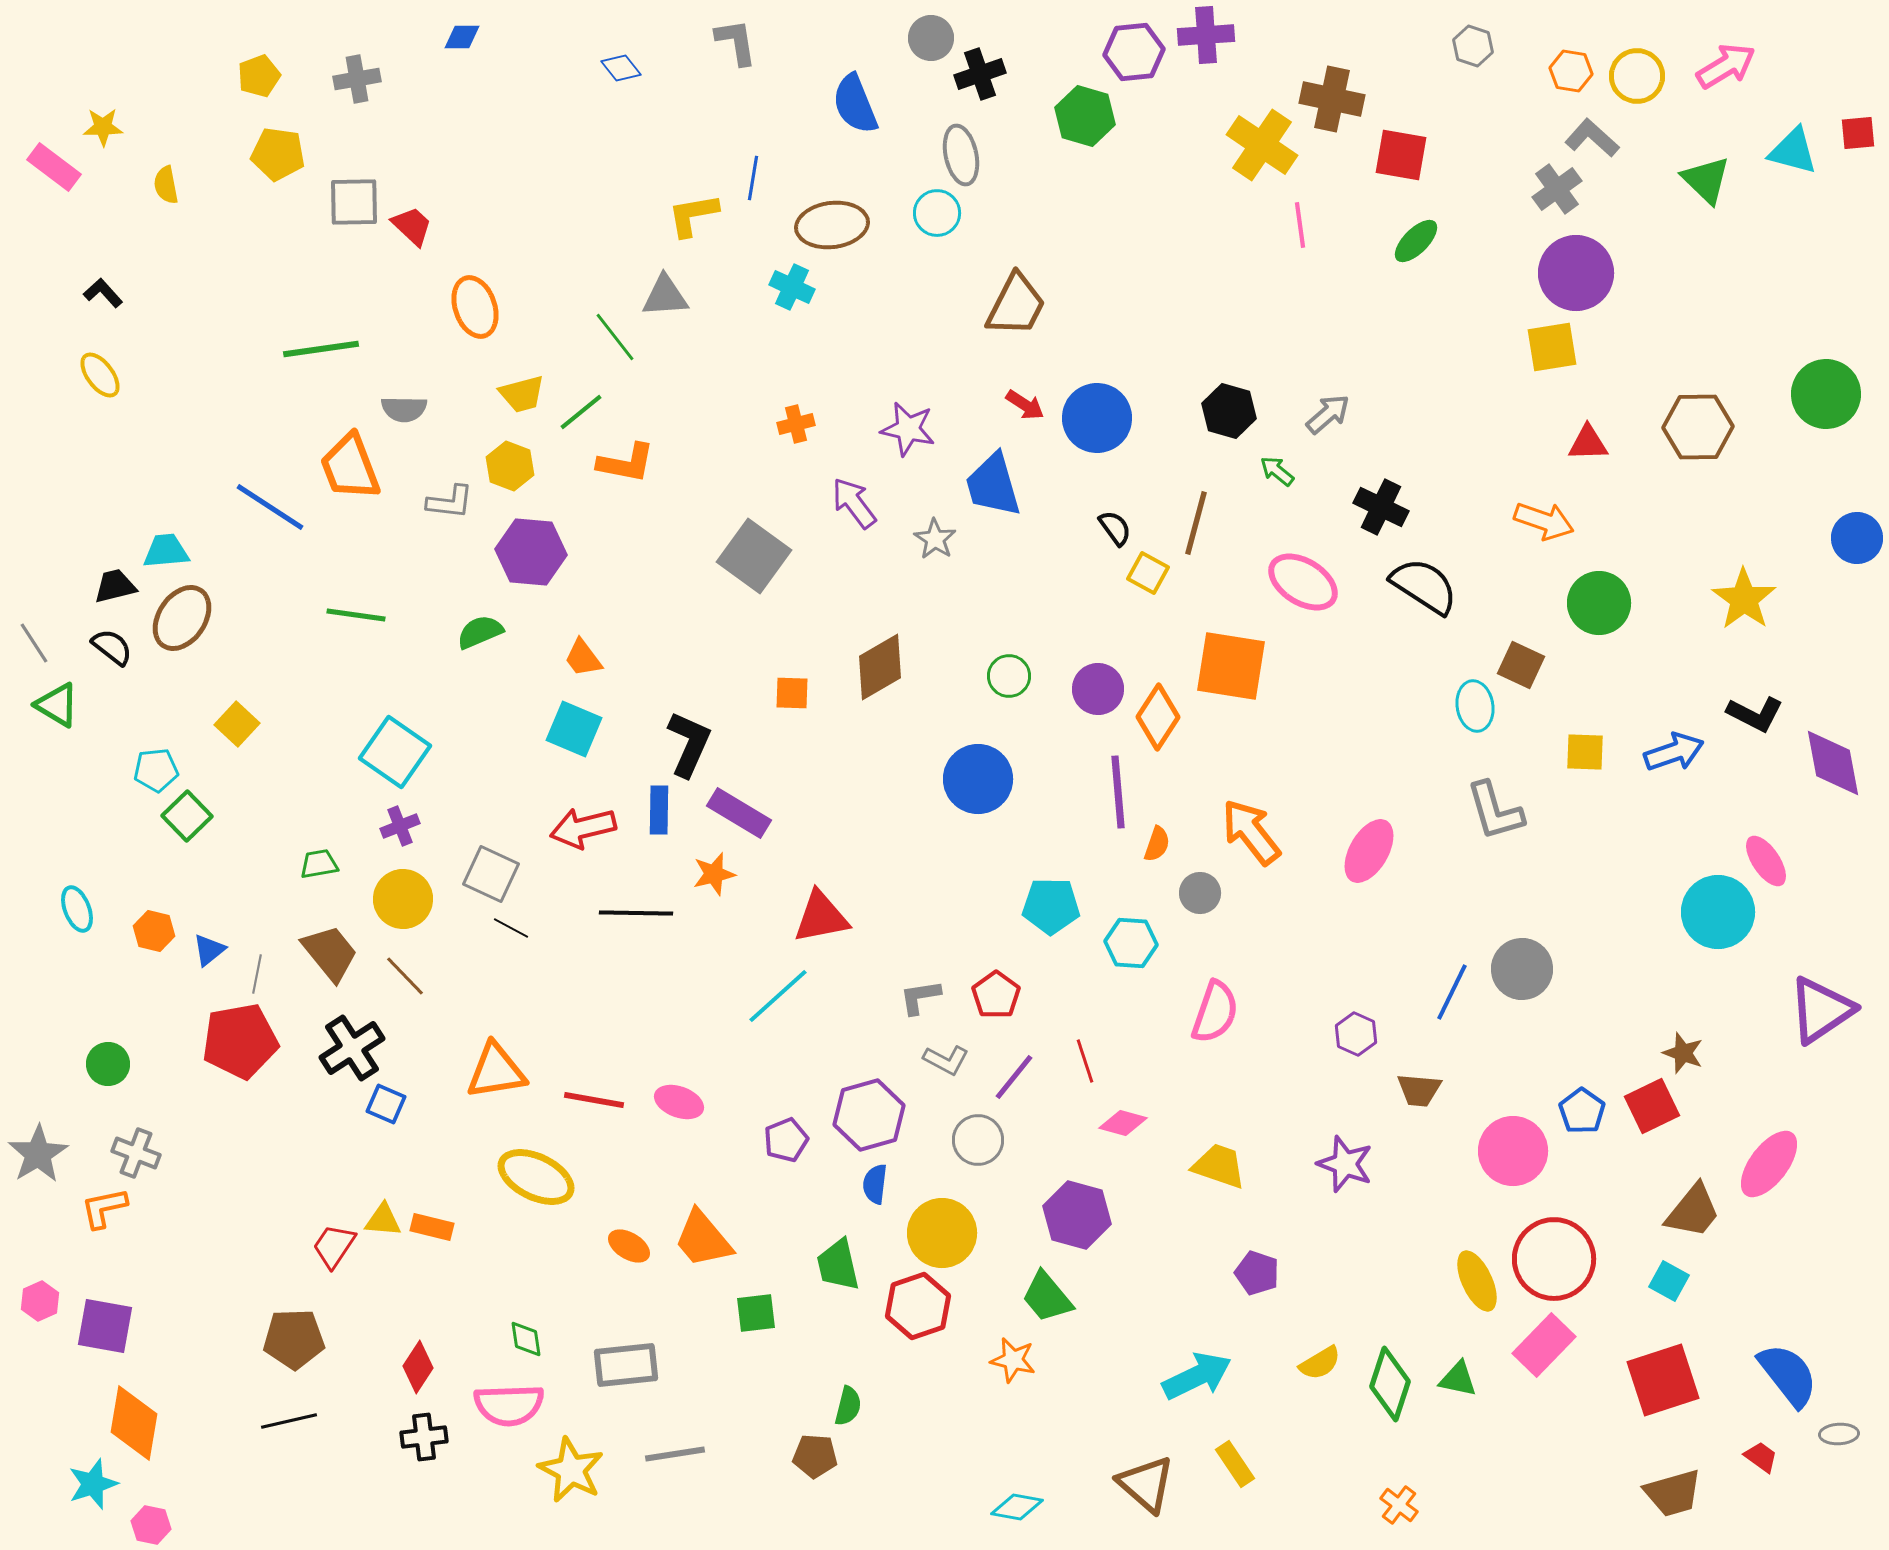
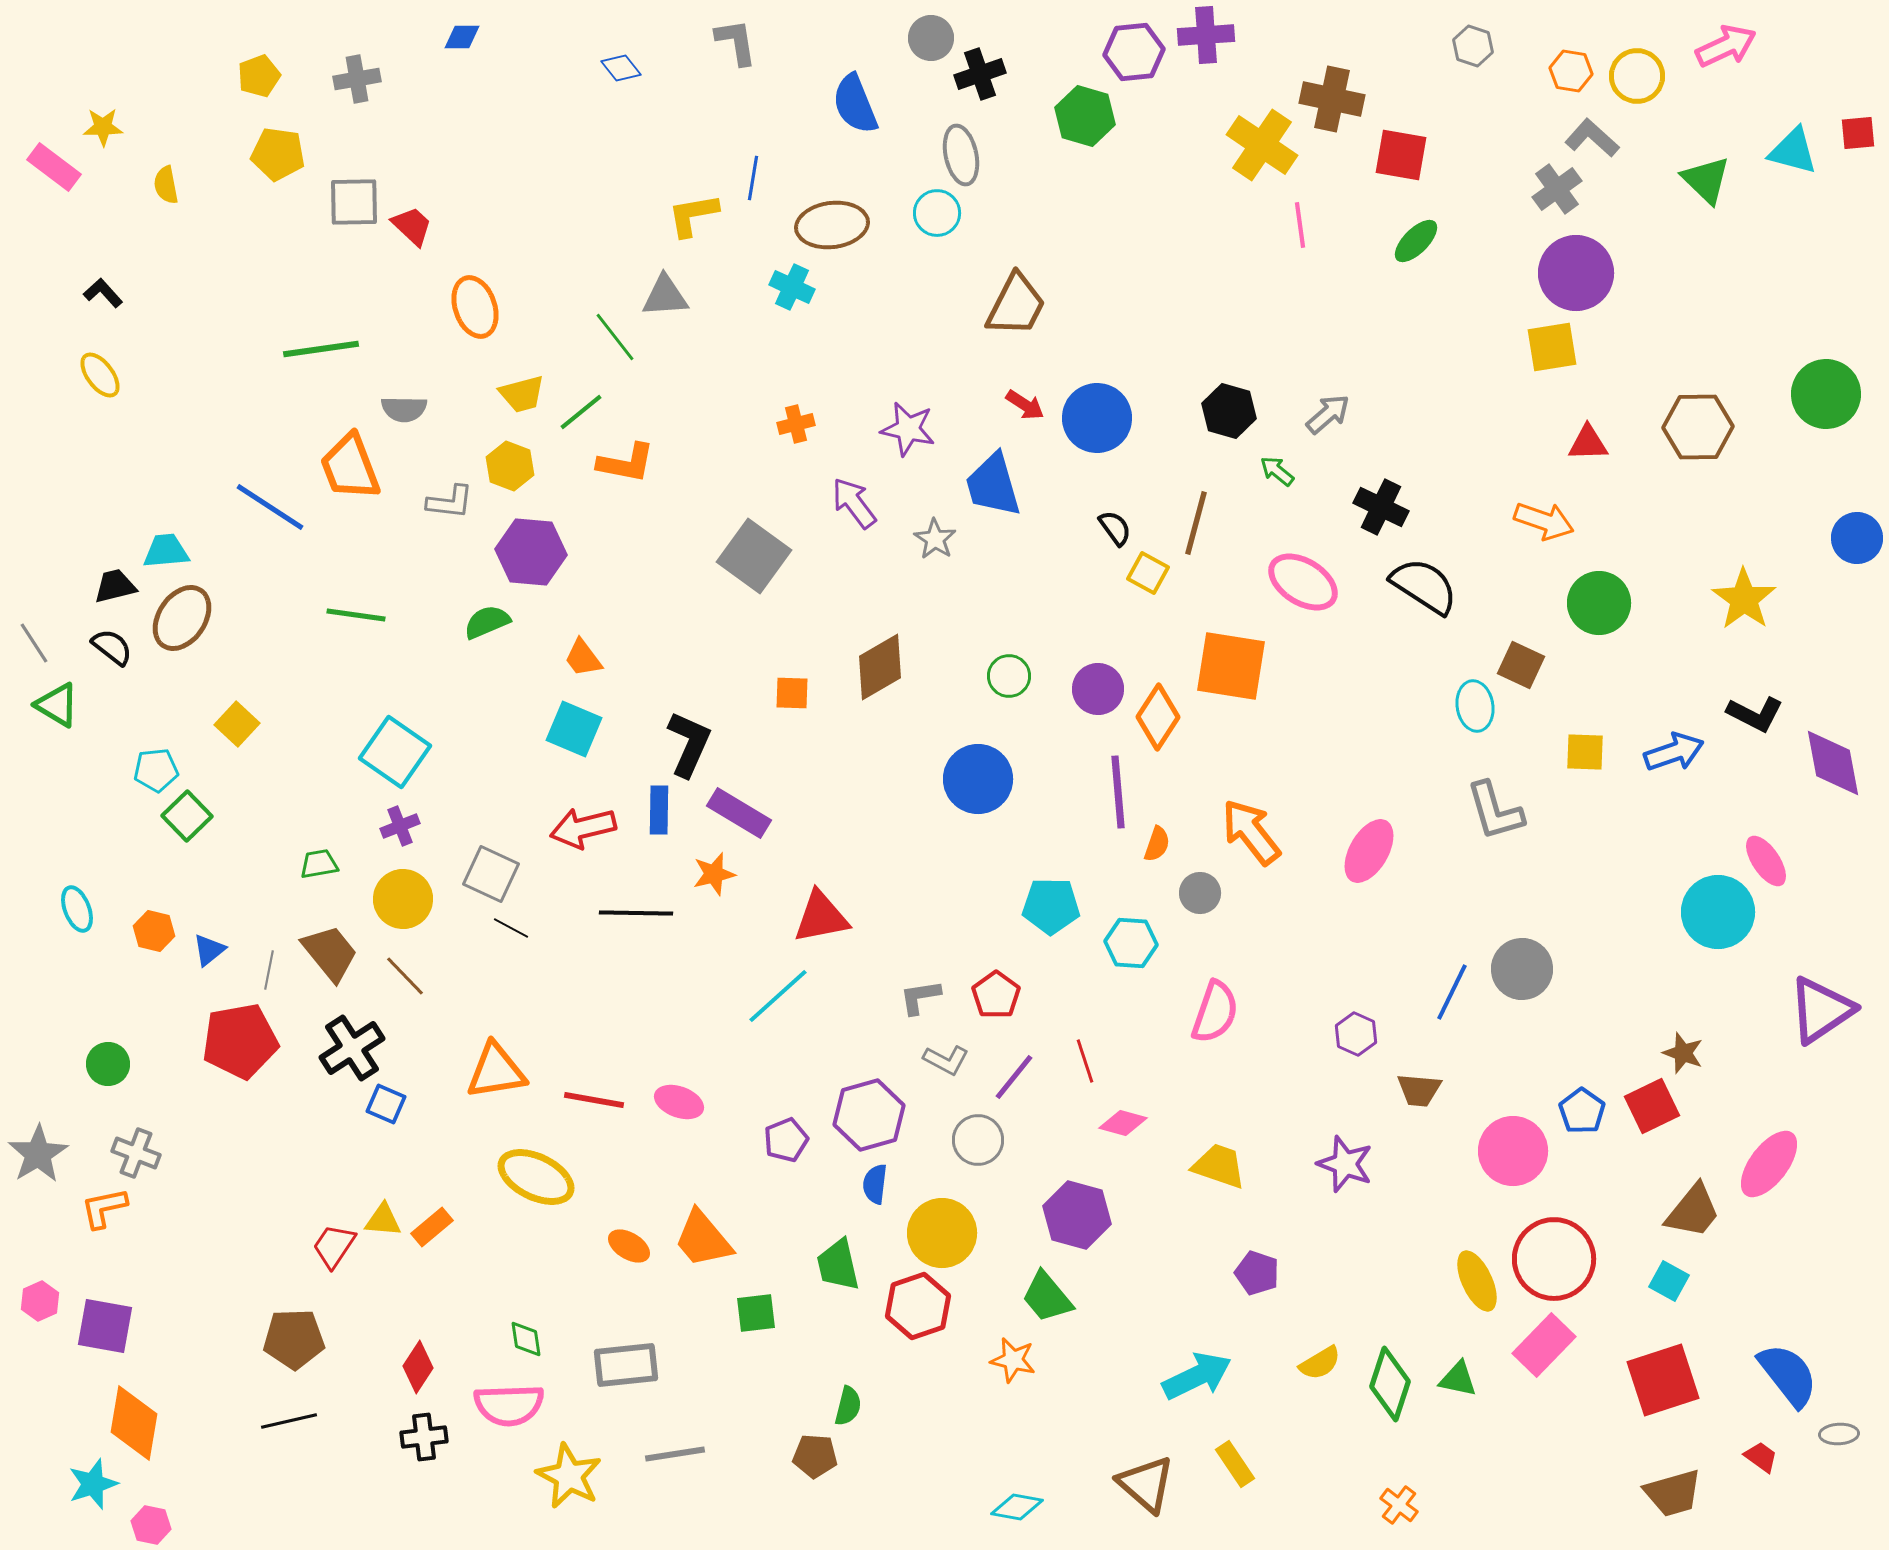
pink arrow at (1726, 66): moved 20 px up; rotated 6 degrees clockwise
green semicircle at (480, 632): moved 7 px right, 10 px up
gray line at (257, 974): moved 12 px right, 4 px up
orange rectangle at (432, 1227): rotated 54 degrees counterclockwise
yellow star at (571, 1470): moved 2 px left, 6 px down
